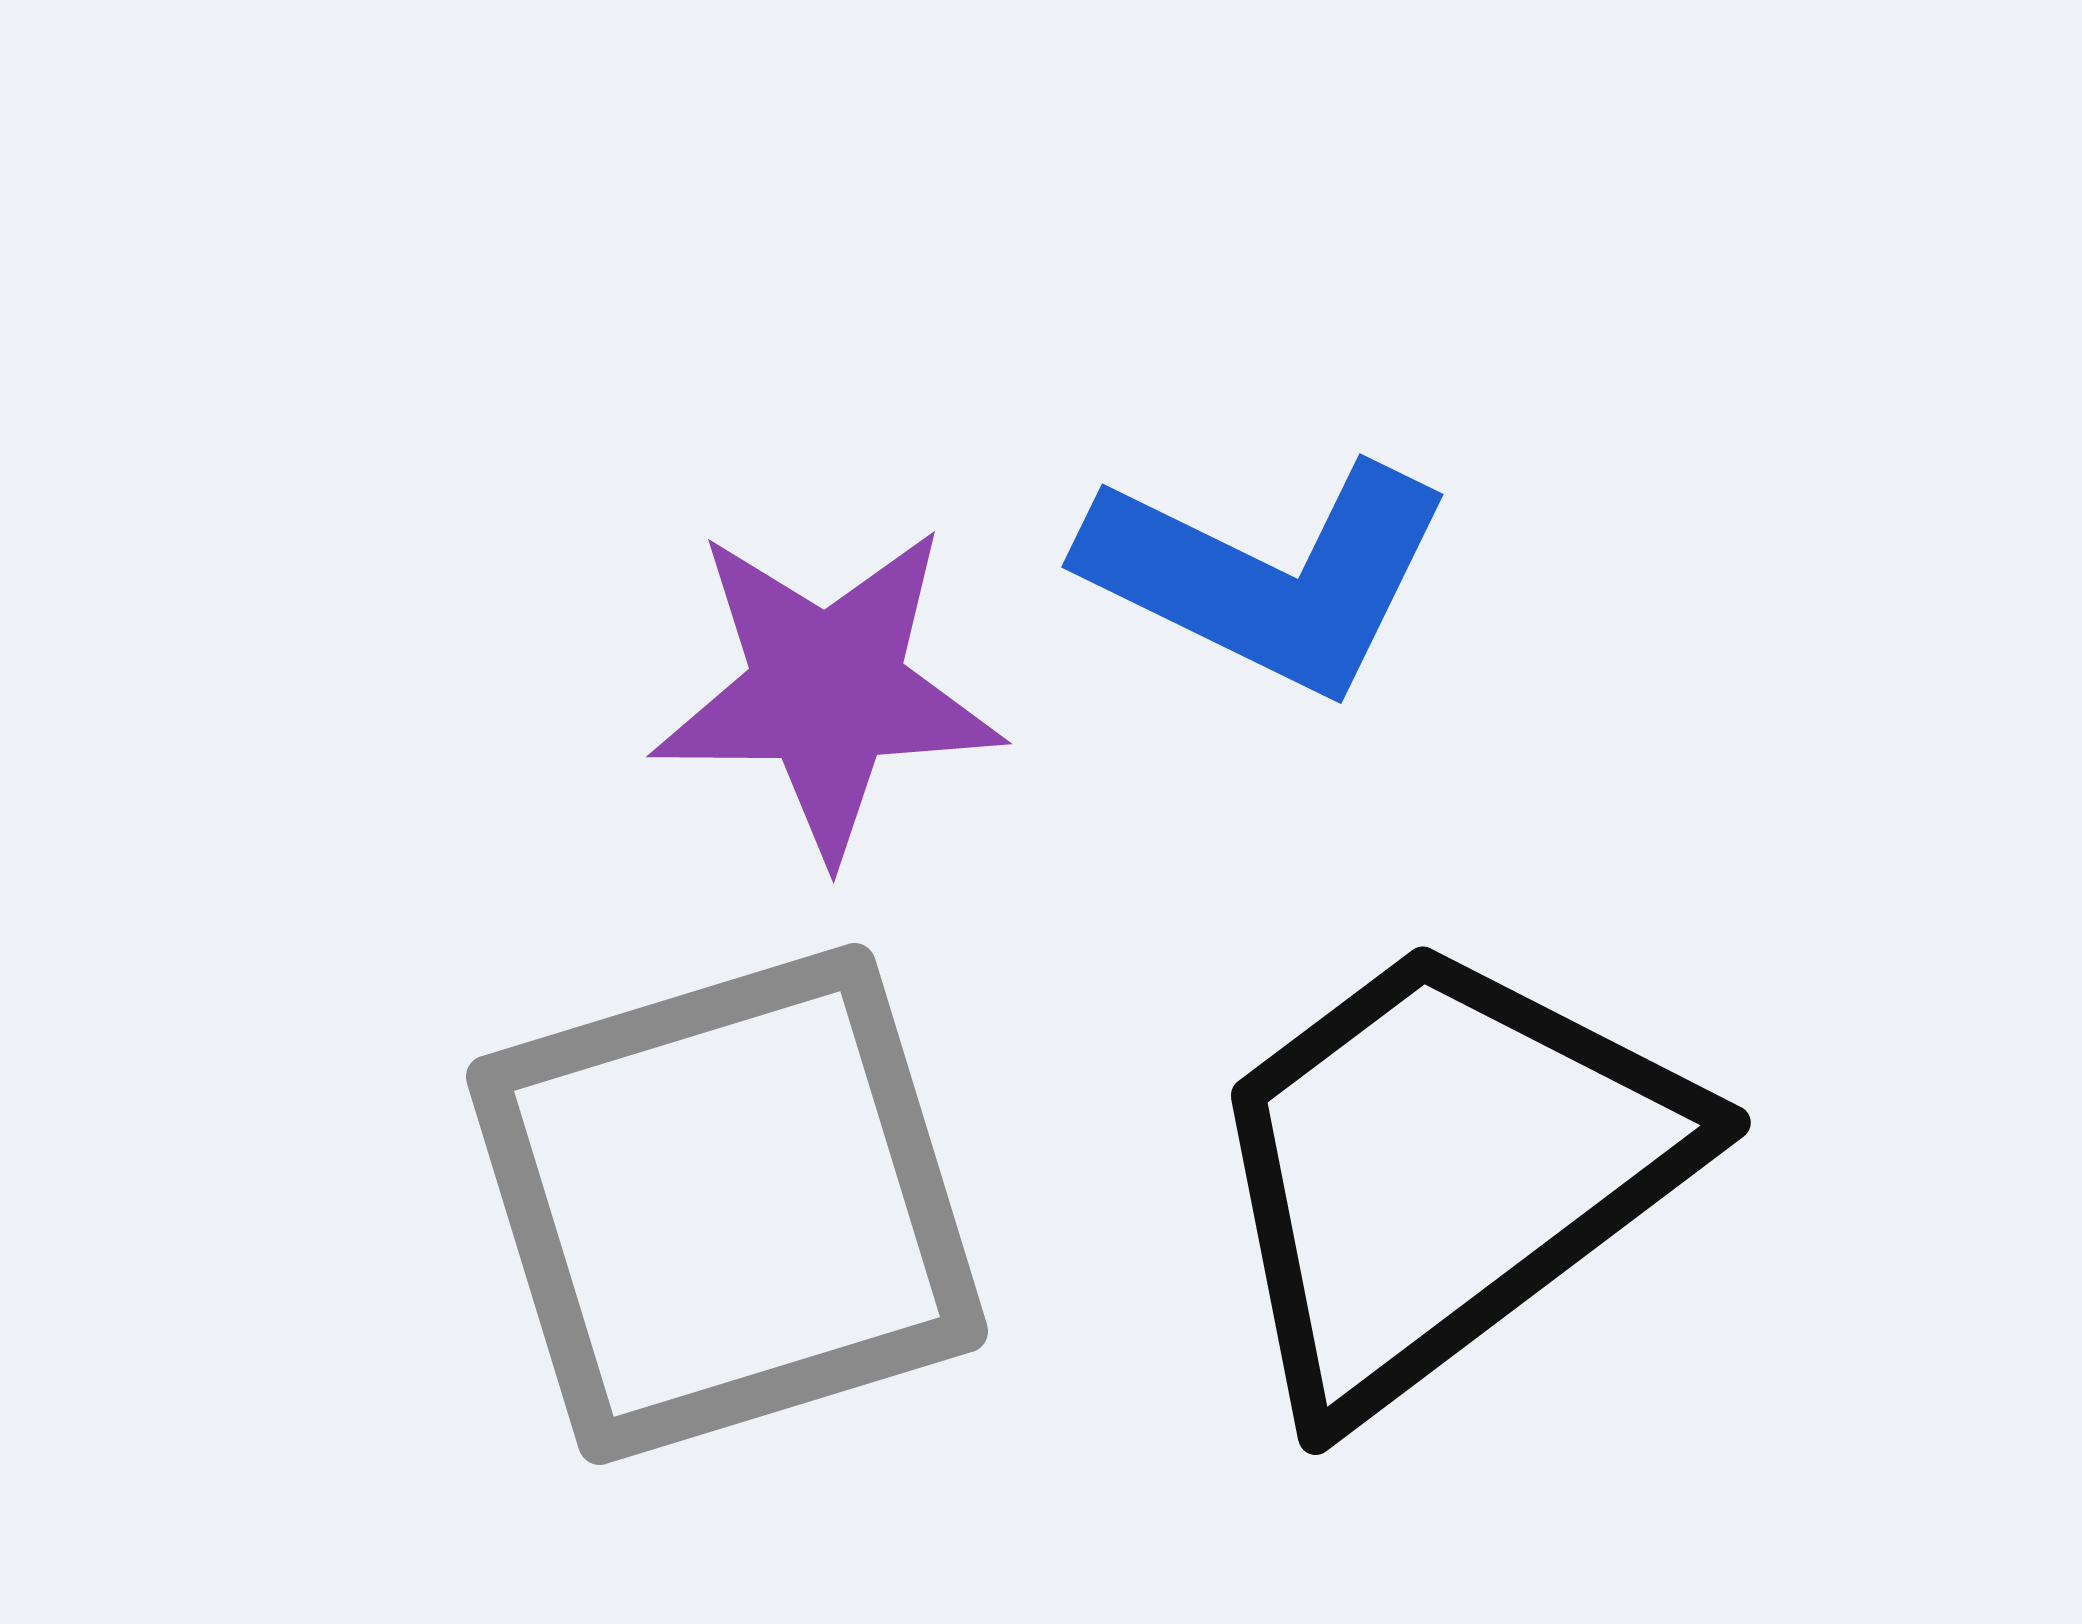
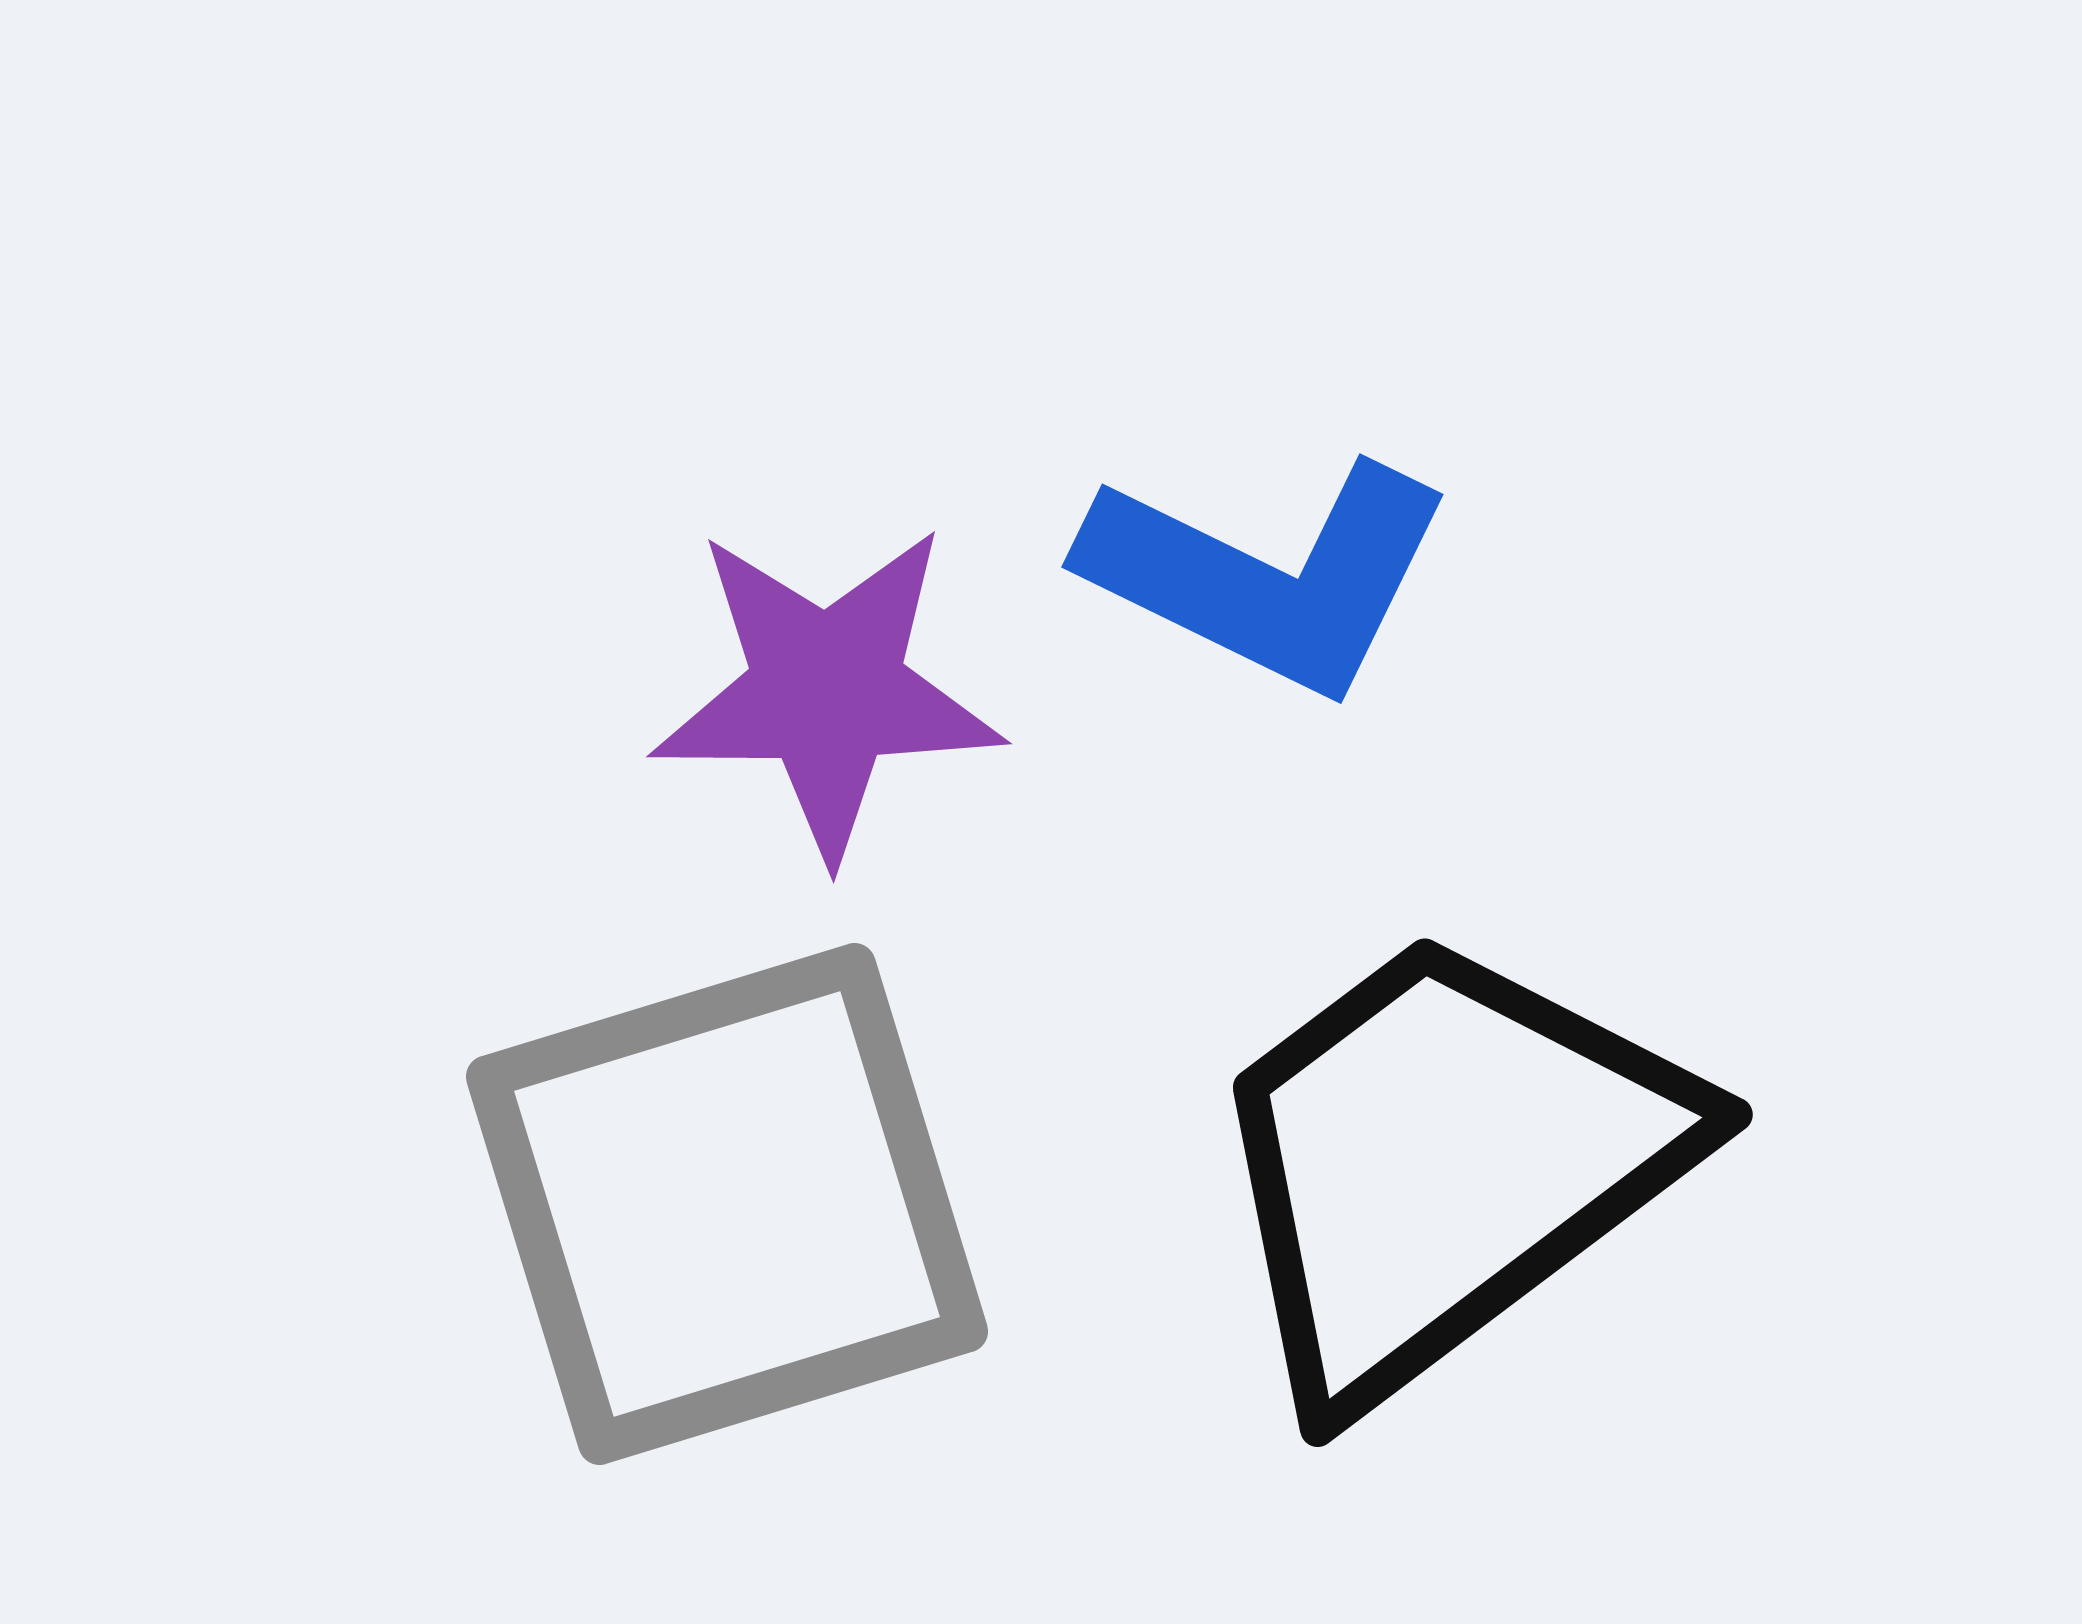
black trapezoid: moved 2 px right, 8 px up
